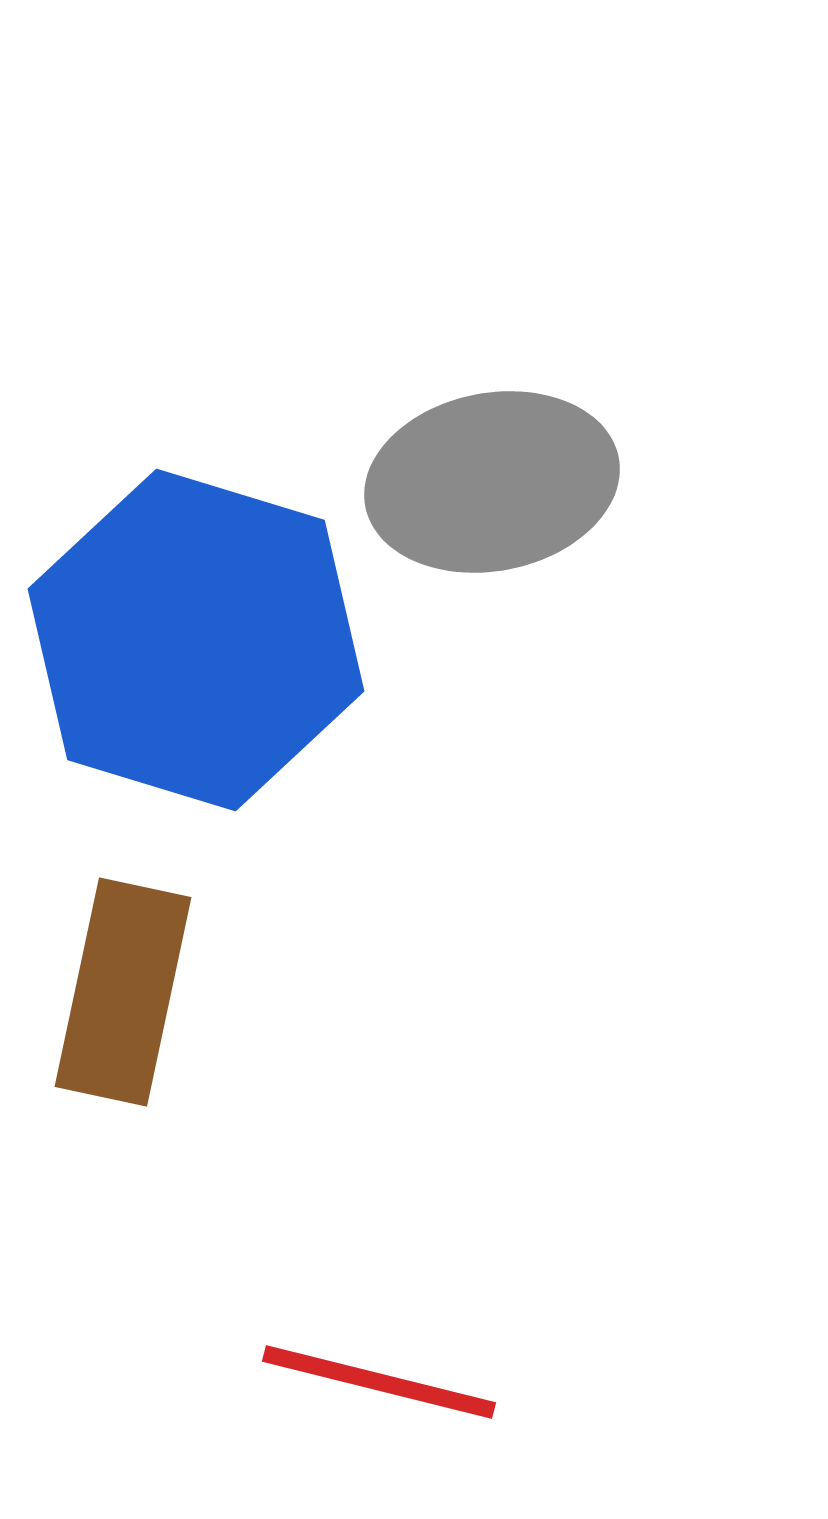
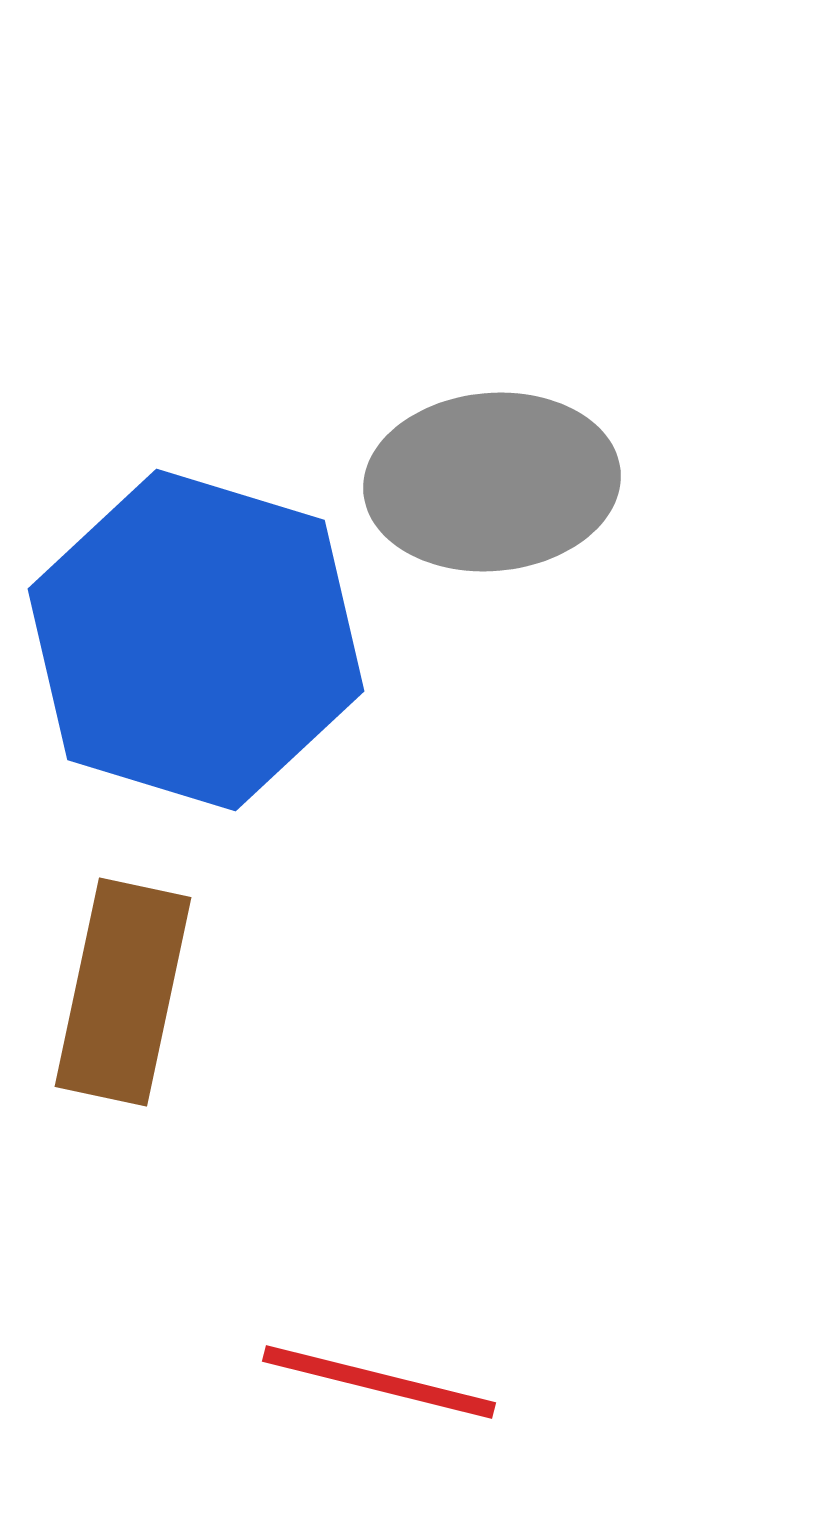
gray ellipse: rotated 6 degrees clockwise
